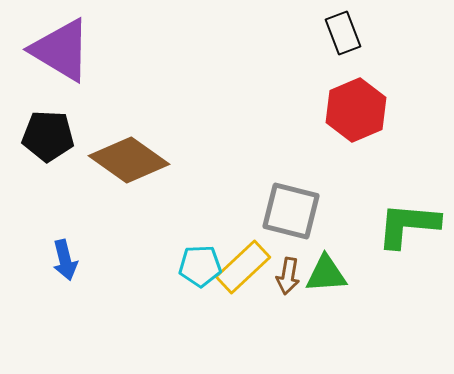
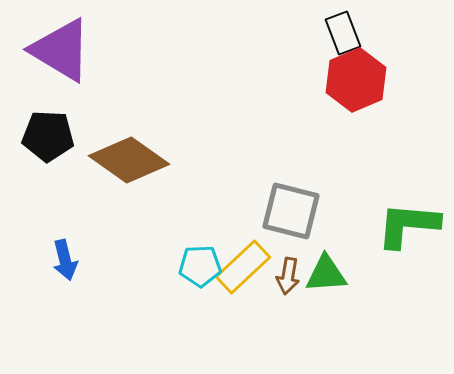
red hexagon: moved 30 px up
